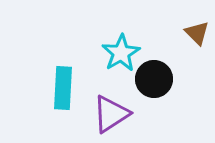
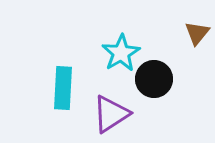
brown triangle: rotated 24 degrees clockwise
